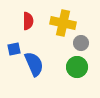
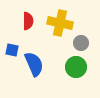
yellow cross: moved 3 px left
blue square: moved 2 px left, 1 px down; rotated 24 degrees clockwise
green circle: moved 1 px left
